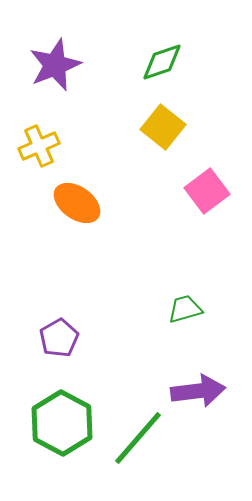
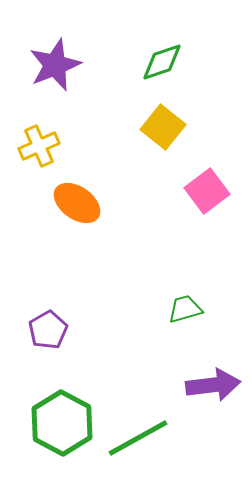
purple pentagon: moved 11 px left, 8 px up
purple arrow: moved 15 px right, 6 px up
green line: rotated 20 degrees clockwise
